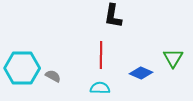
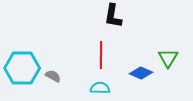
green triangle: moved 5 px left
